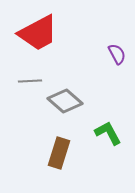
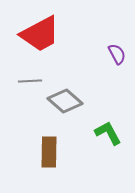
red trapezoid: moved 2 px right, 1 px down
brown rectangle: moved 10 px left, 1 px up; rotated 16 degrees counterclockwise
